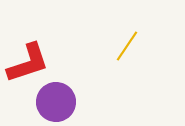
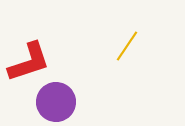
red L-shape: moved 1 px right, 1 px up
